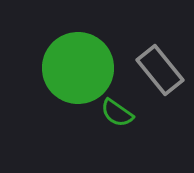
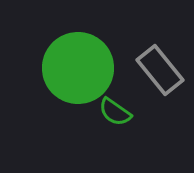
green semicircle: moved 2 px left, 1 px up
